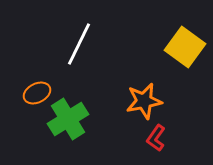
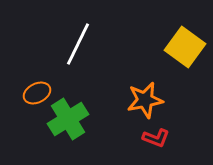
white line: moved 1 px left
orange star: moved 1 px right, 1 px up
red L-shape: rotated 104 degrees counterclockwise
